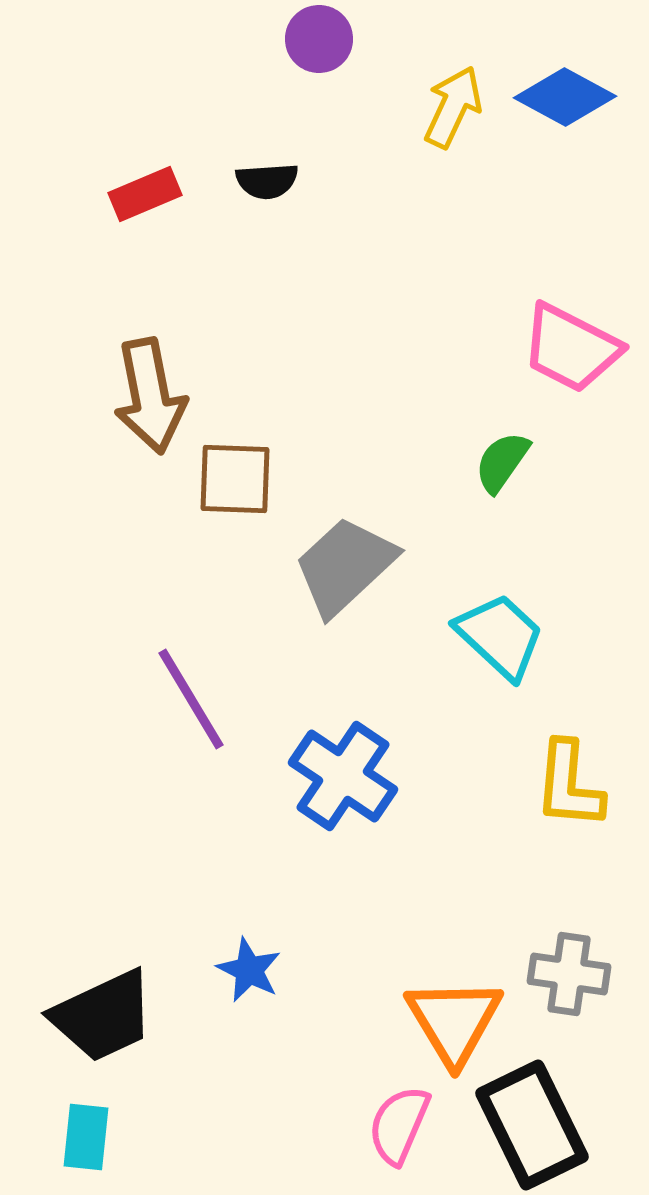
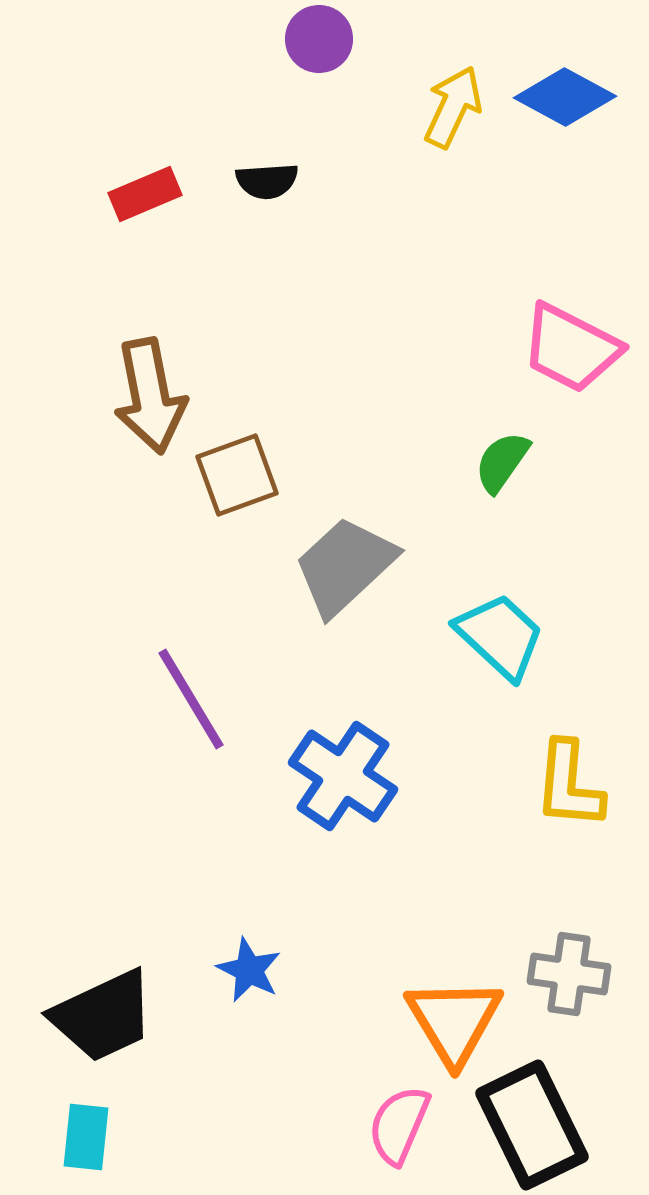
brown square: moved 2 px right, 4 px up; rotated 22 degrees counterclockwise
